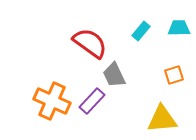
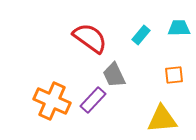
cyan rectangle: moved 4 px down
red semicircle: moved 5 px up
orange square: rotated 12 degrees clockwise
purple rectangle: moved 1 px right, 1 px up
